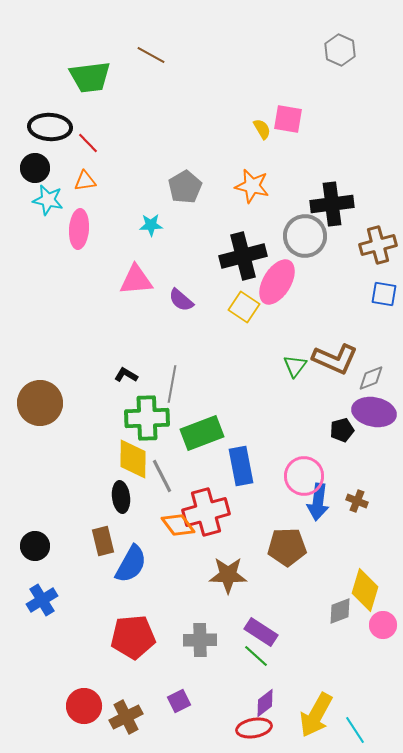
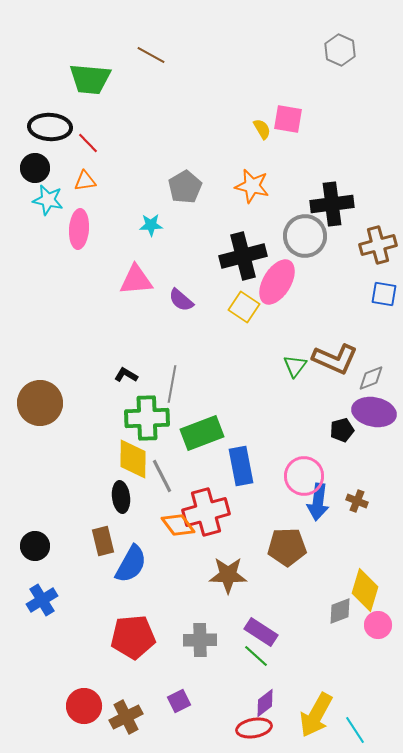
green trapezoid at (90, 77): moved 2 px down; rotated 12 degrees clockwise
pink circle at (383, 625): moved 5 px left
